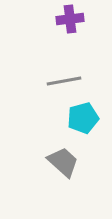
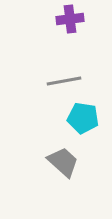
cyan pentagon: rotated 24 degrees clockwise
